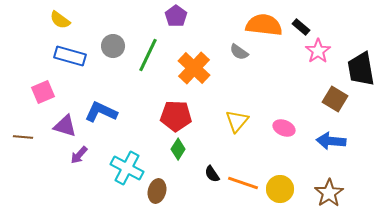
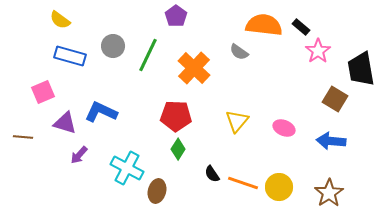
purple triangle: moved 3 px up
yellow circle: moved 1 px left, 2 px up
